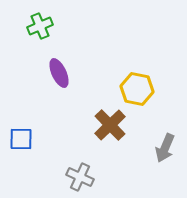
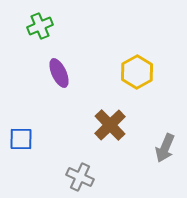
yellow hexagon: moved 17 px up; rotated 20 degrees clockwise
